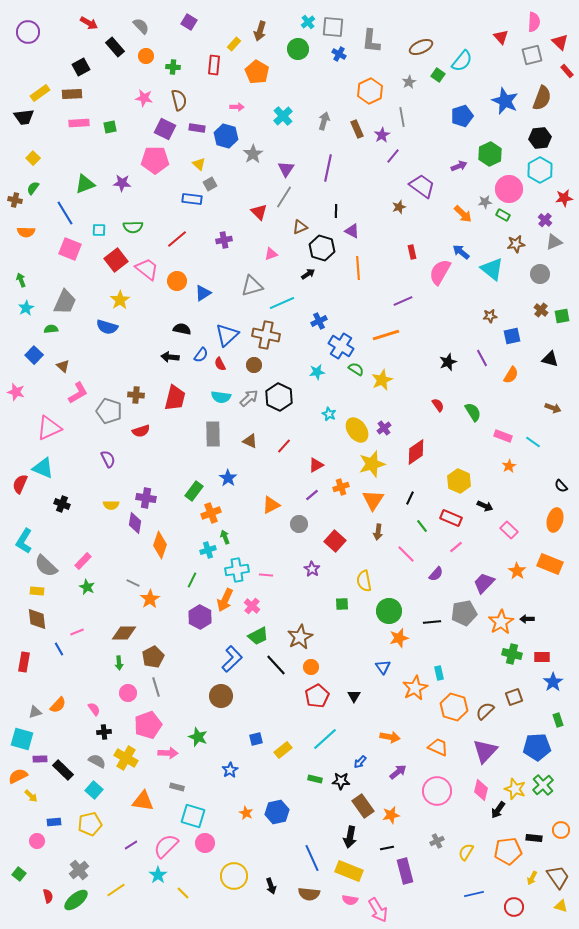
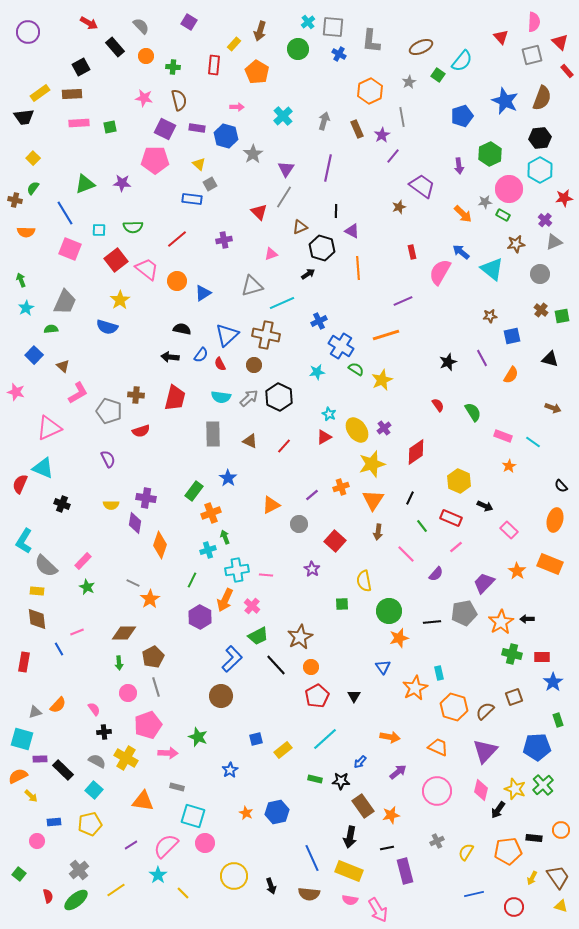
purple arrow at (459, 166): rotated 105 degrees clockwise
red triangle at (316, 465): moved 8 px right, 28 px up
